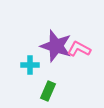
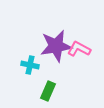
purple star: rotated 28 degrees counterclockwise
cyan cross: rotated 12 degrees clockwise
